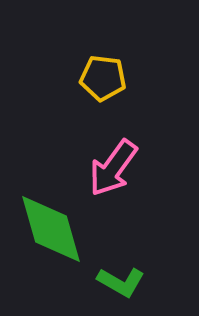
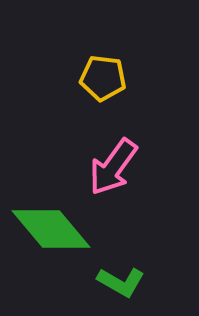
pink arrow: moved 1 px up
green diamond: rotated 24 degrees counterclockwise
